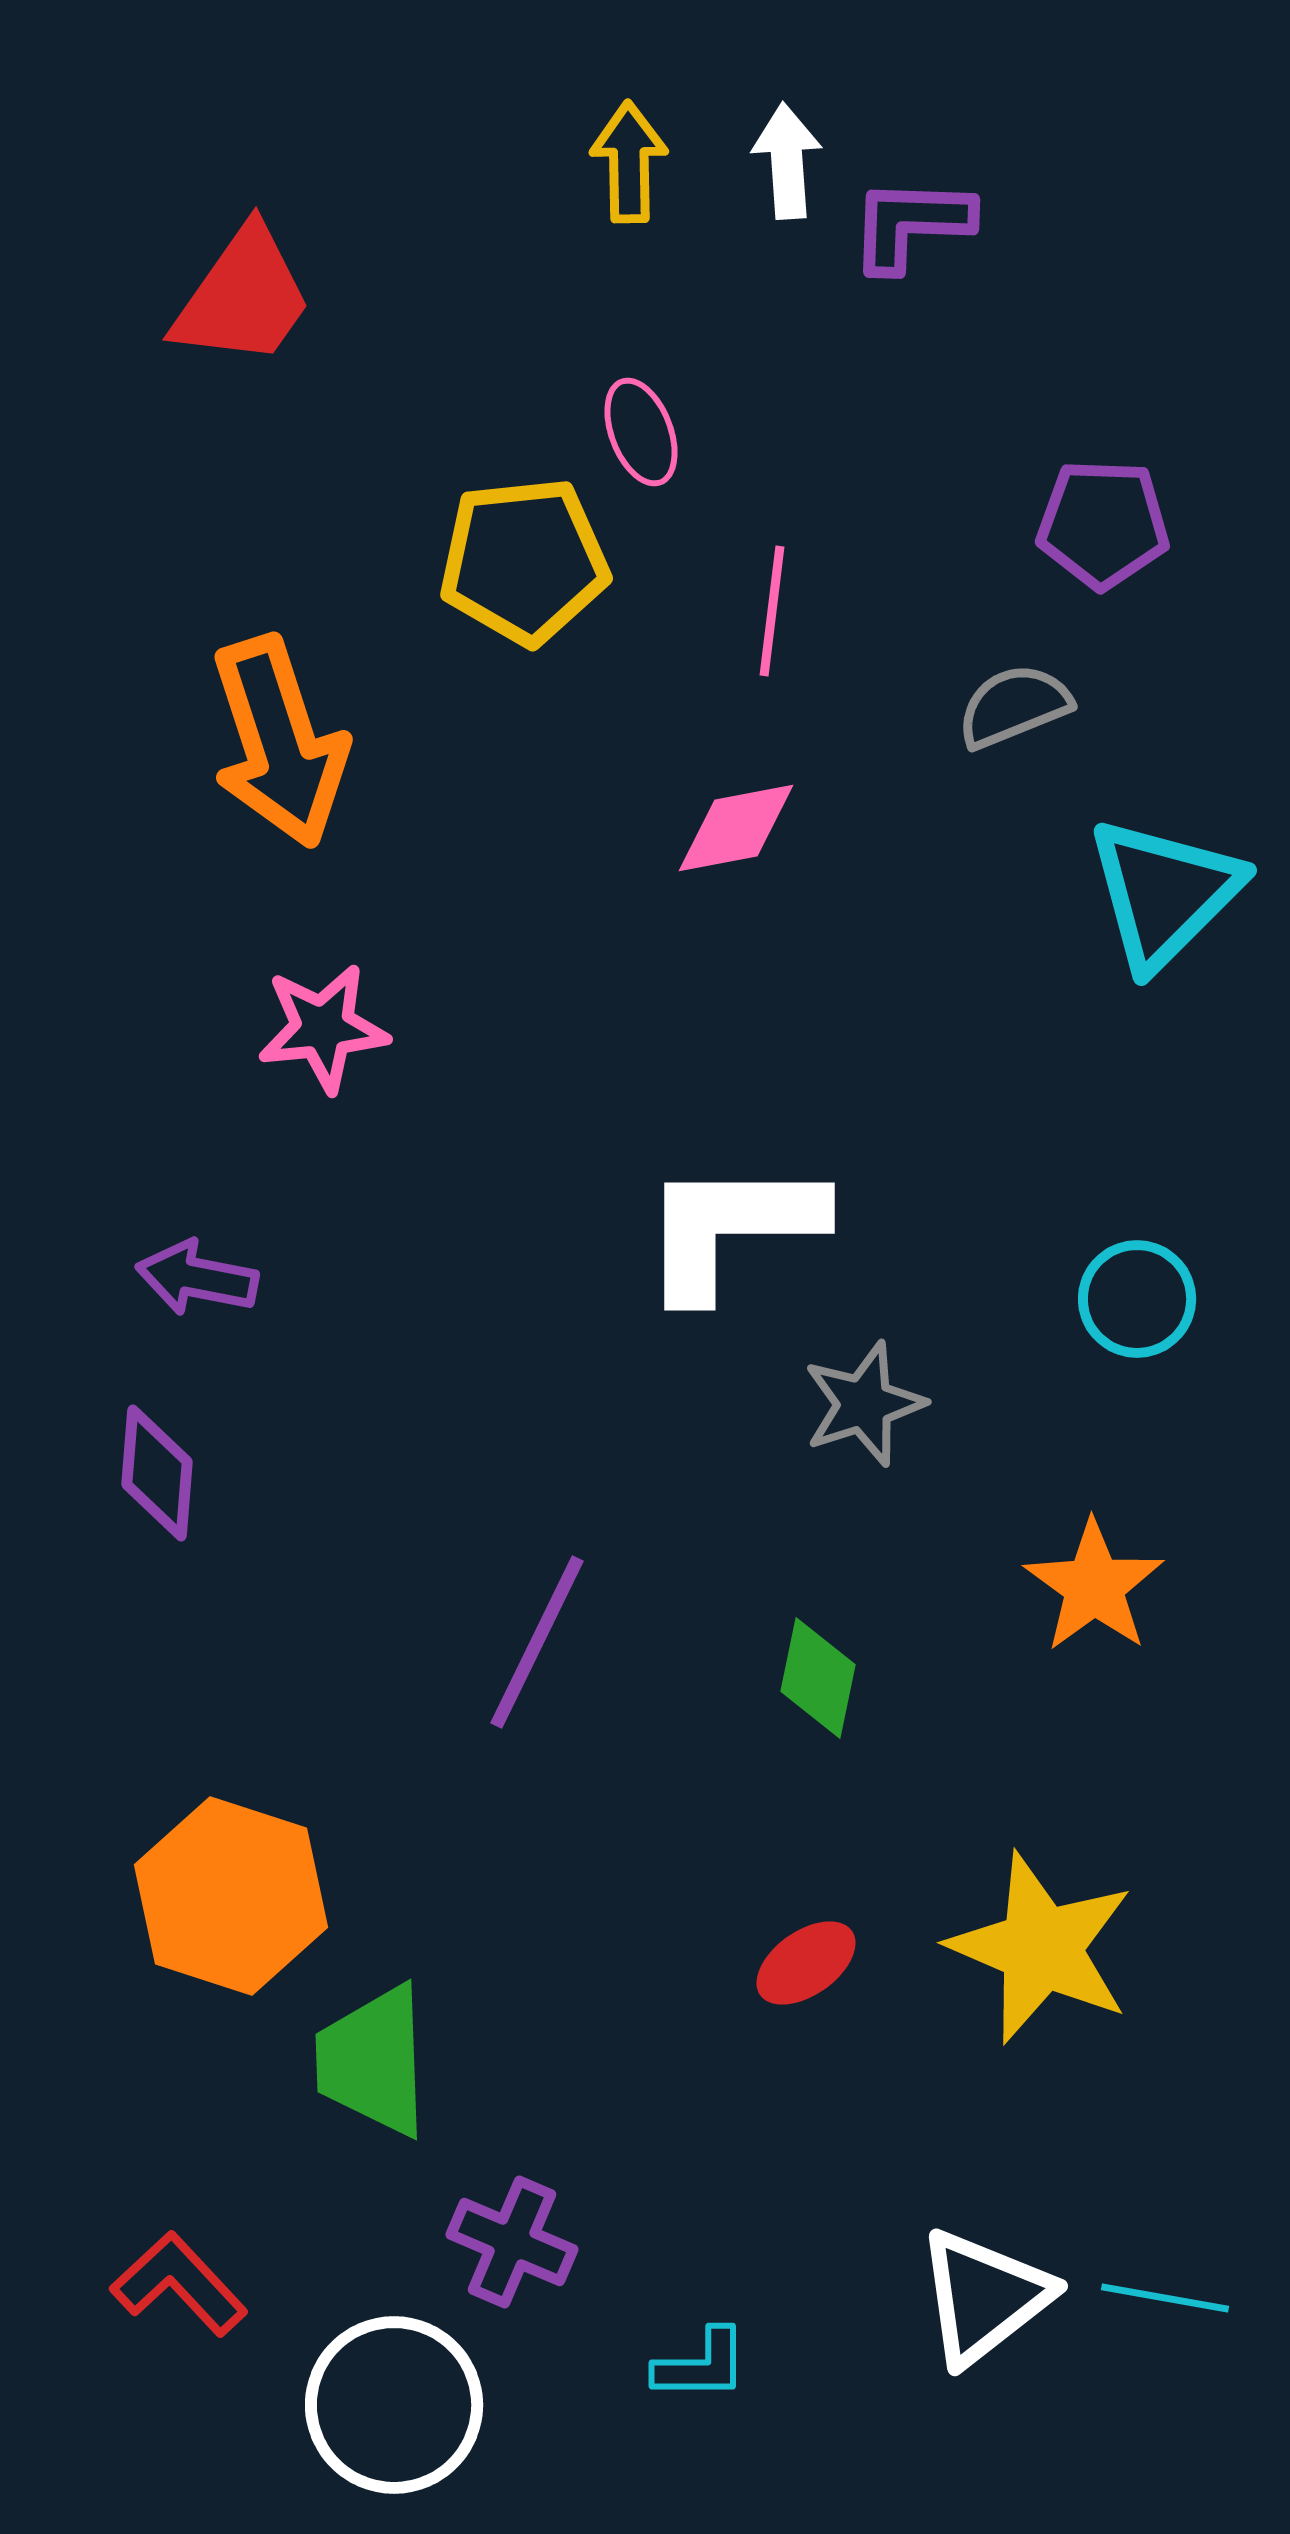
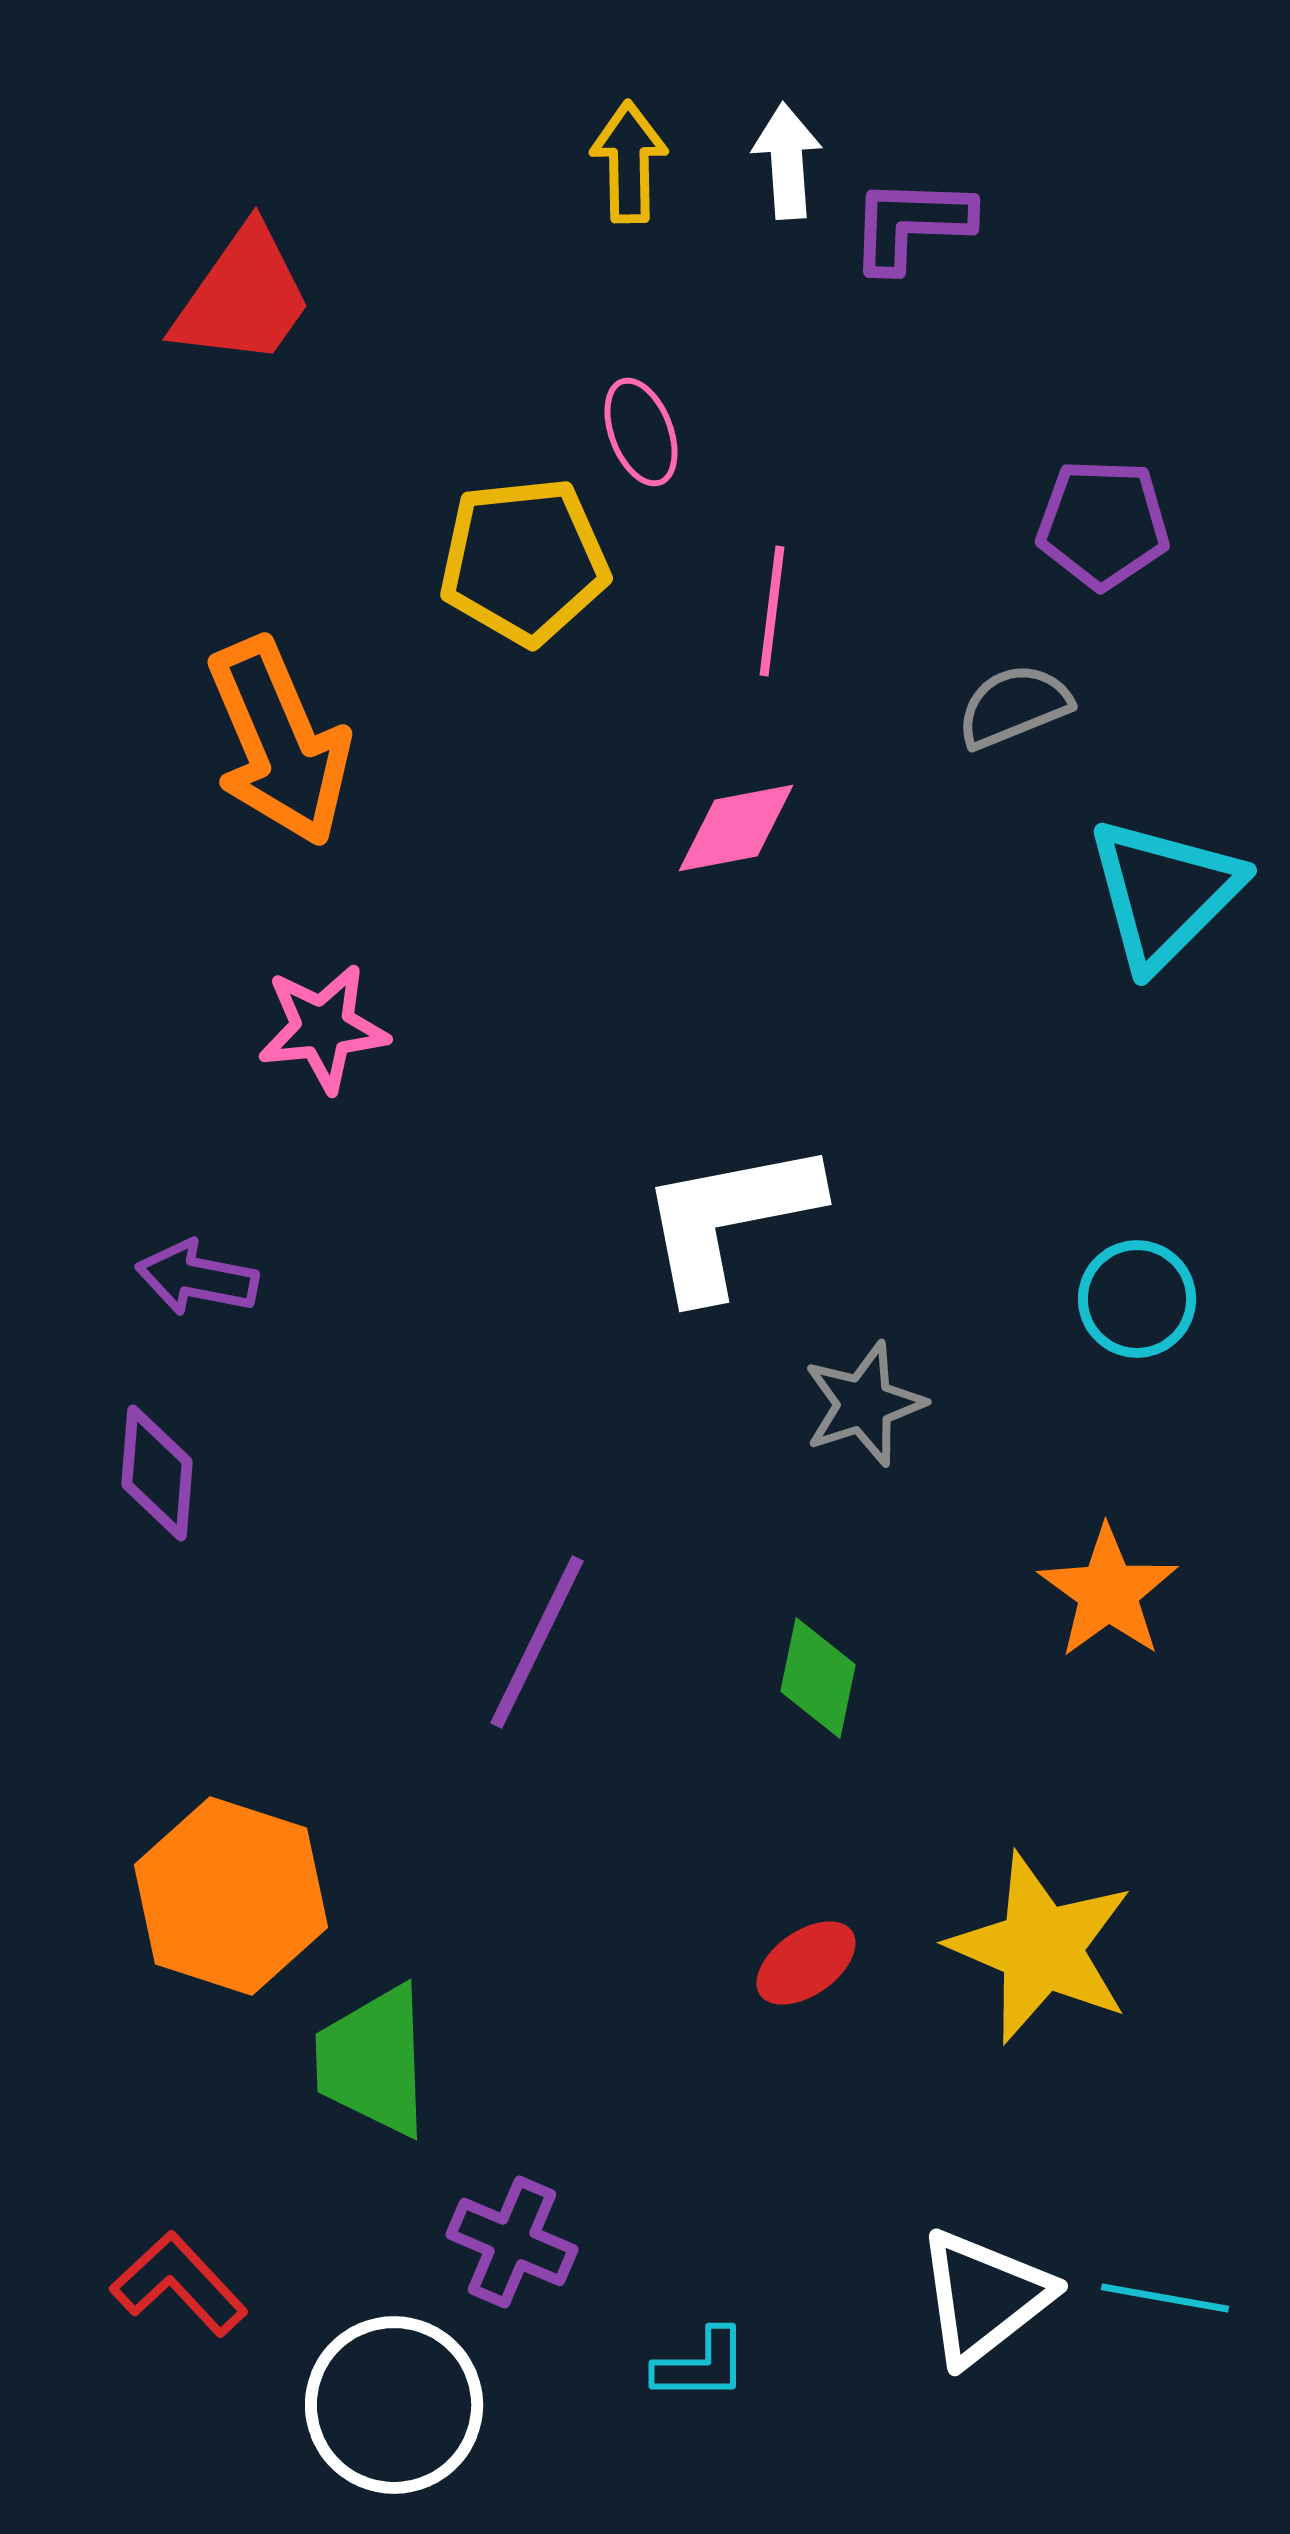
orange arrow: rotated 5 degrees counterclockwise
white L-shape: moved 2 px left, 9 px up; rotated 11 degrees counterclockwise
orange star: moved 14 px right, 6 px down
